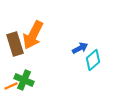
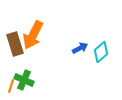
cyan diamond: moved 8 px right, 8 px up
orange line: rotated 48 degrees counterclockwise
